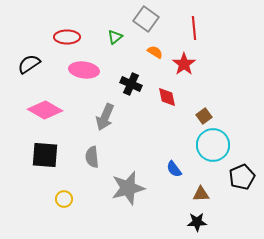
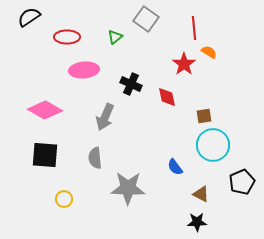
orange semicircle: moved 54 px right
black semicircle: moved 47 px up
pink ellipse: rotated 12 degrees counterclockwise
brown square: rotated 28 degrees clockwise
gray semicircle: moved 3 px right, 1 px down
blue semicircle: moved 1 px right, 2 px up
black pentagon: moved 5 px down
gray star: rotated 16 degrees clockwise
brown triangle: rotated 30 degrees clockwise
